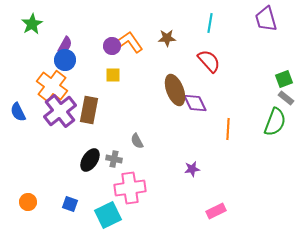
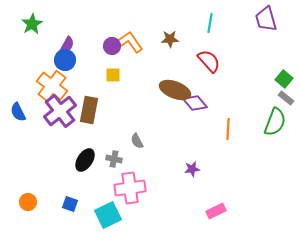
brown star: moved 3 px right, 1 px down
purple semicircle: moved 2 px right
green square: rotated 30 degrees counterclockwise
brown ellipse: rotated 48 degrees counterclockwise
purple diamond: rotated 15 degrees counterclockwise
black ellipse: moved 5 px left
